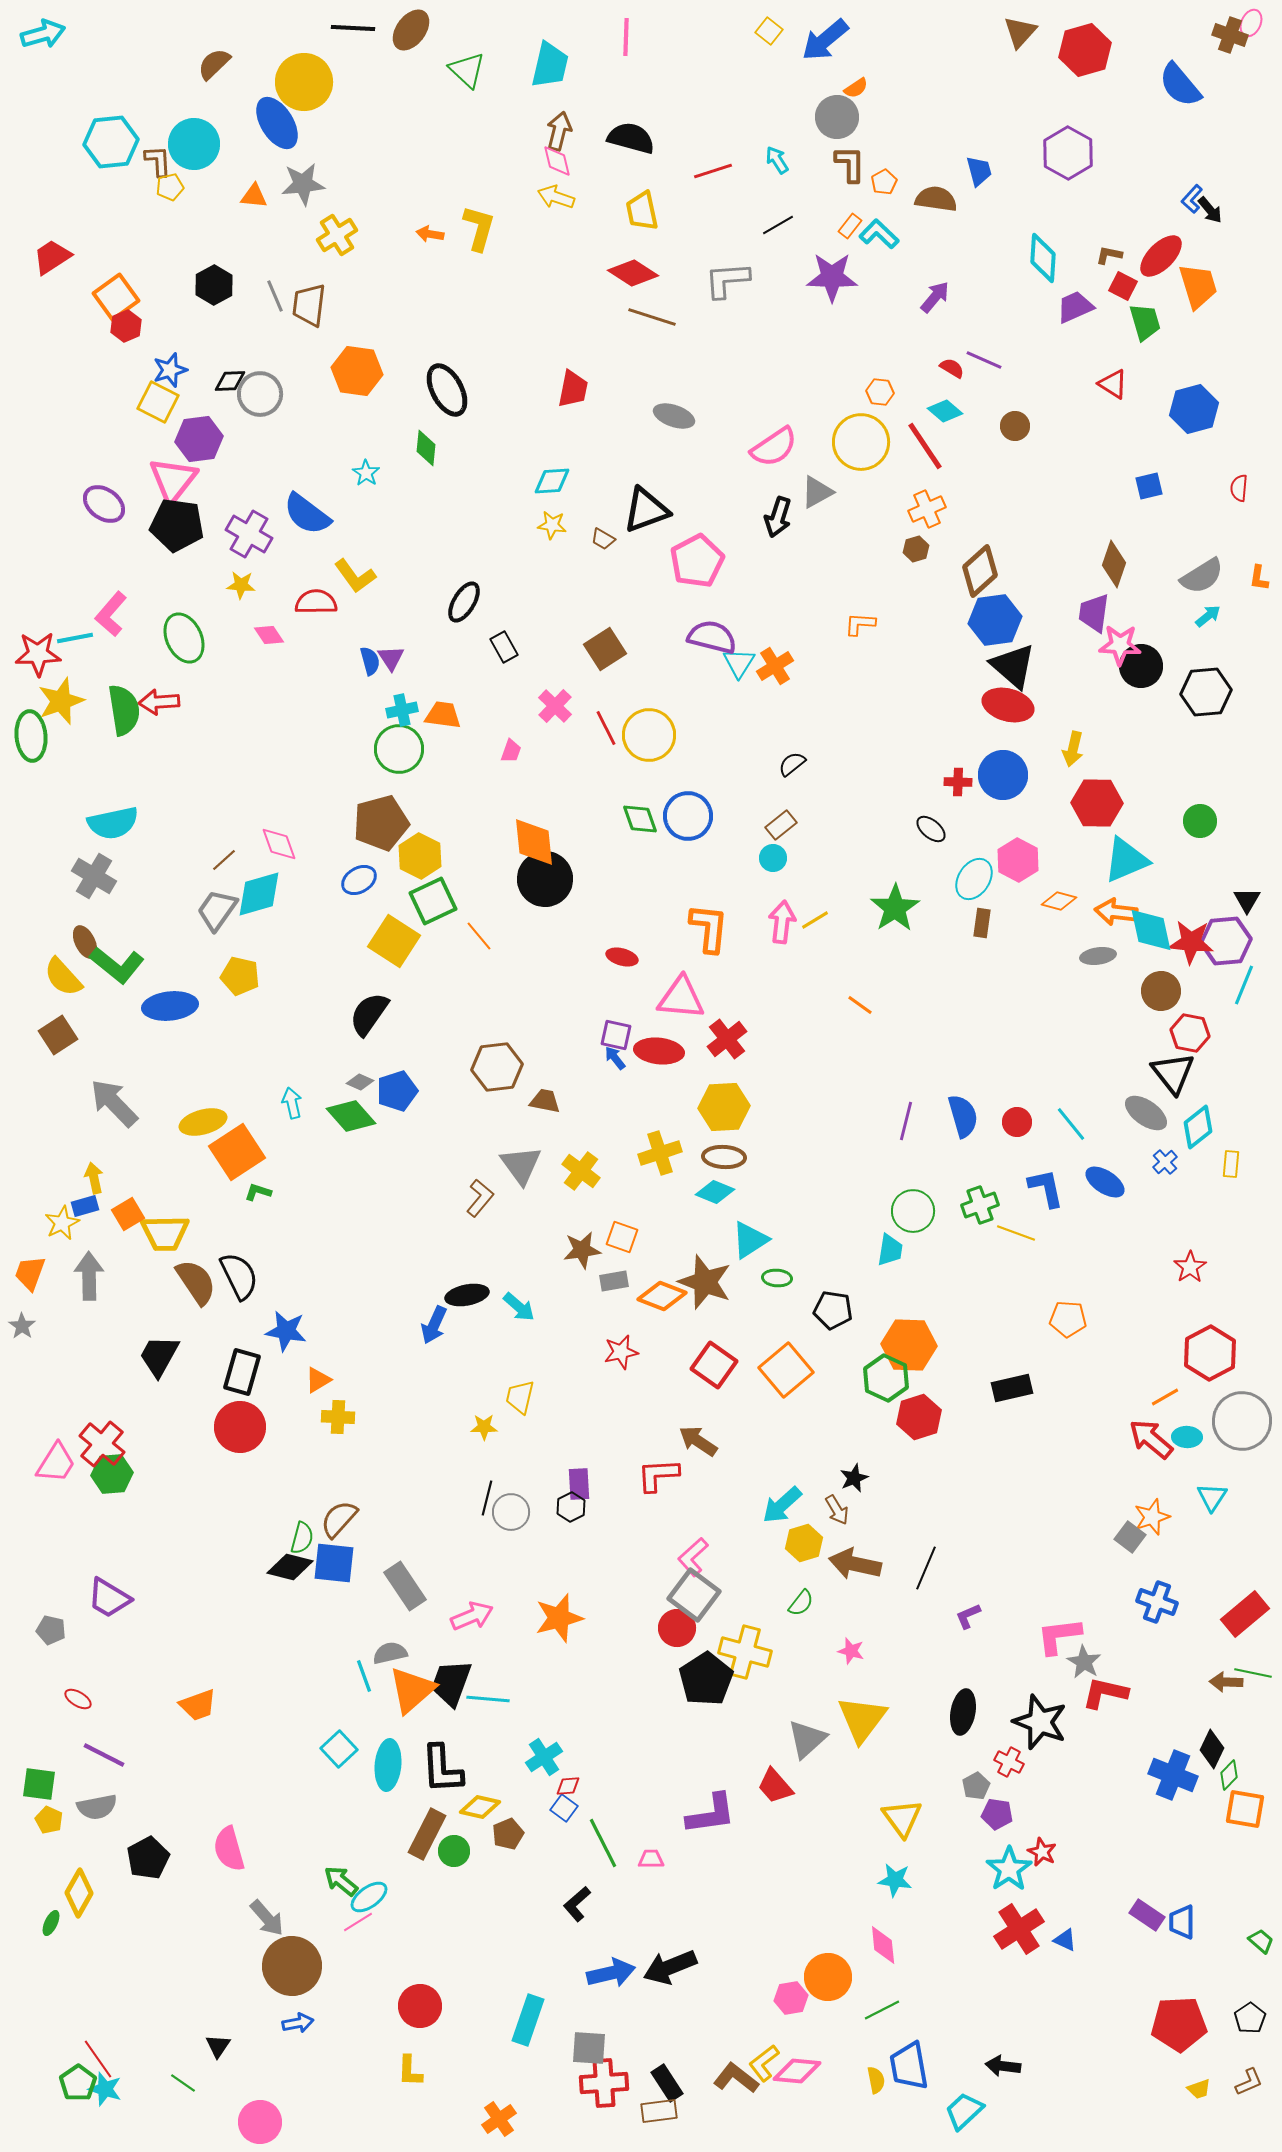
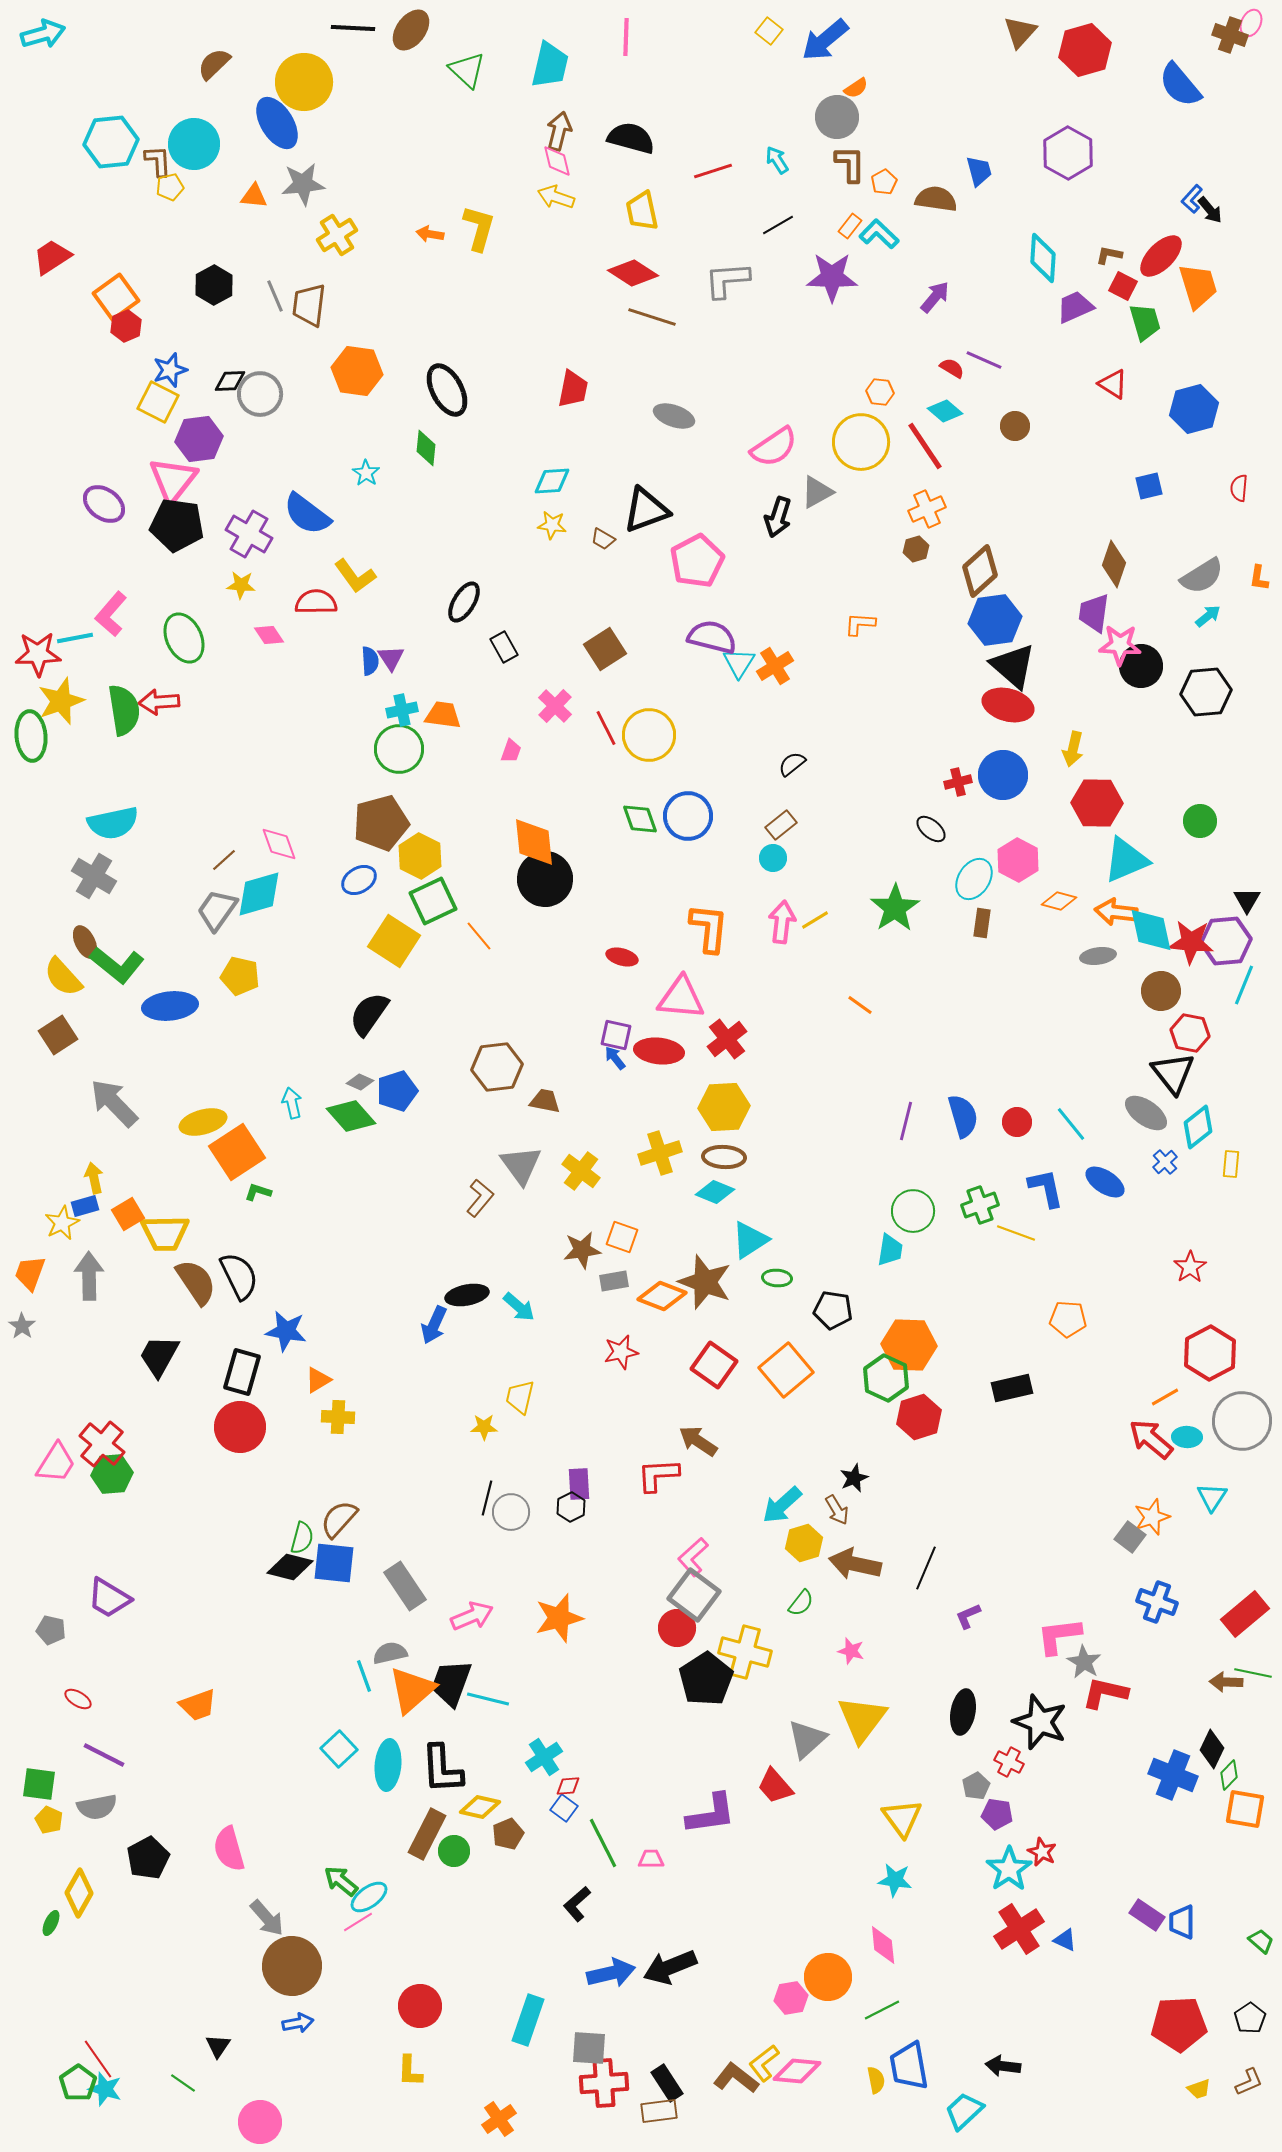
blue semicircle at (370, 661): rotated 12 degrees clockwise
red cross at (958, 782): rotated 16 degrees counterclockwise
cyan line at (488, 1699): rotated 9 degrees clockwise
